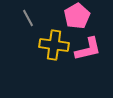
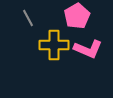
yellow cross: rotated 8 degrees counterclockwise
pink L-shape: rotated 36 degrees clockwise
